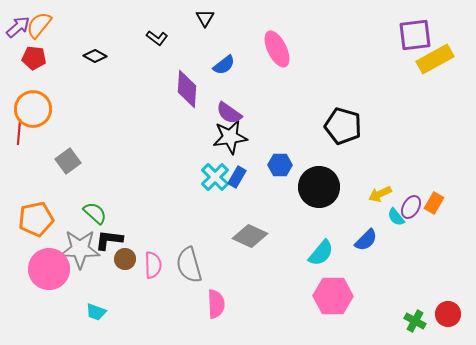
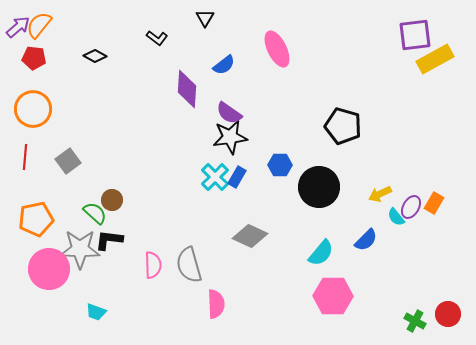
red line at (19, 132): moved 6 px right, 25 px down
brown circle at (125, 259): moved 13 px left, 59 px up
